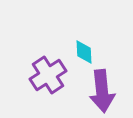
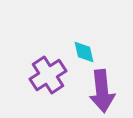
cyan diamond: rotated 10 degrees counterclockwise
